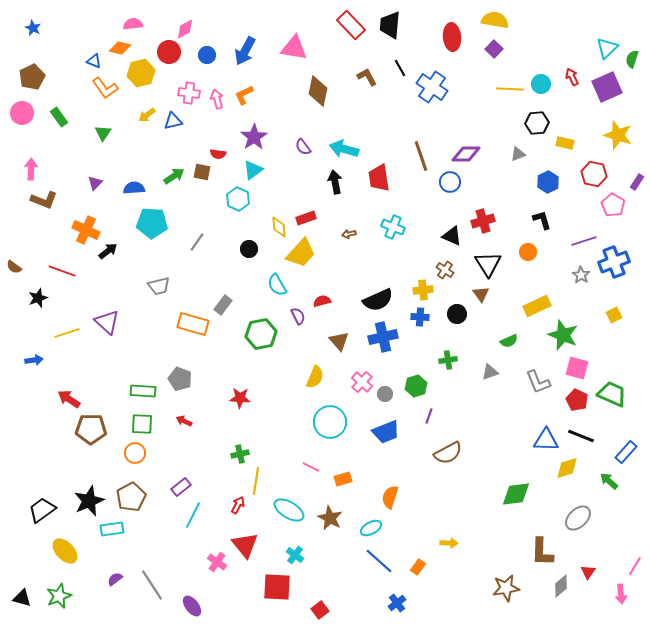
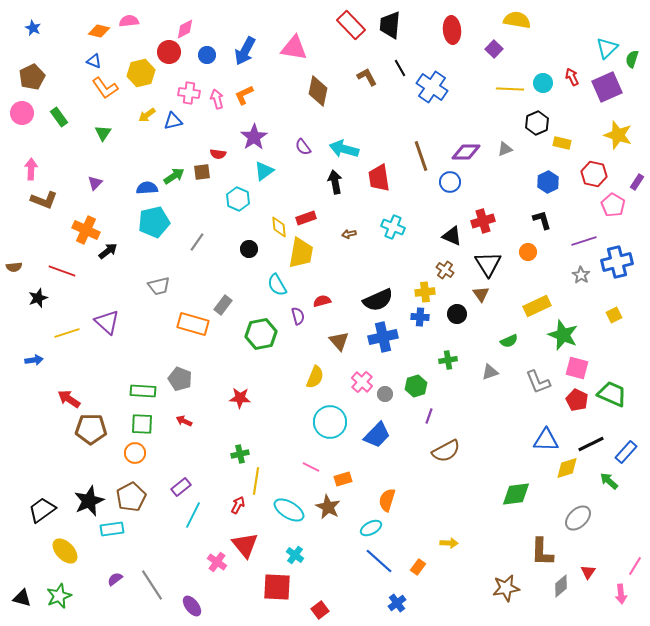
yellow semicircle at (495, 20): moved 22 px right
pink semicircle at (133, 24): moved 4 px left, 3 px up
red ellipse at (452, 37): moved 7 px up
orange diamond at (120, 48): moved 21 px left, 17 px up
cyan circle at (541, 84): moved 2 px right, 1 px up
black hexagon at (537, 123): rotated 20 degrees counterclockwise
yellow rectangle at (565, 143): moved 3 px left
purple diamond at (466, 154): moved 2 px up
gray triangle at (518, 154): moved 13 px left, 5 px up
cyan triangle at (253, 170): moved 11 px right, 1 px down
brown square at (202, 172): rotated 18 degrees counterclockwise
blue semicircle at (134, 188): moved 13 px right
cyan pentagon at (152, 223): moved 2 px right, 1 px up; rotated 16 degrees counterclockwise
yellow trapezoid at (301, 253): rotated 32 degrees counterclockwise
blue cross at (614, 262): moved 3 px right; rotated 8 degrees clockwise
brown semicircle at (14, 267): rotated 42 degrees counterclockwise
yellow cross at (423, 290): moved 2 px right, 2 px down
purple semicircle at (298, 316): rotated 12 degrees clockwise
blue trapezoid at (386, 432): moved 9 px left, 3 px down; rotated 24 degrees counterclockwise
black line at (581, 436): moved 10 px right, 8 px down; rotated 48 degrees counterclockwise
brown semicircle at (448, 453): moved 2 px left, 2 px up
orange semicircle at (390, 497): moved 3 px left, 3 px down
brown star at (330, 518): moved 2 px left, 11 px up
